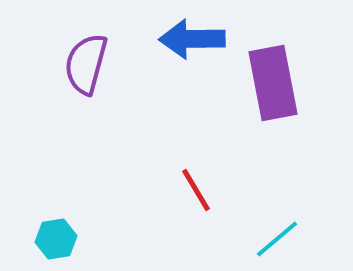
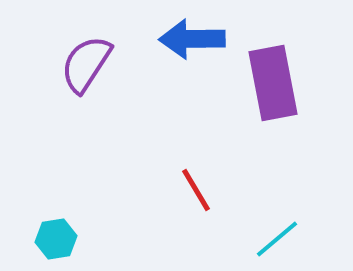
purple semicircle: rotated 18 degrees clockwise
